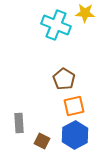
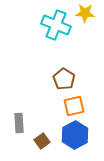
brown square: rotated 28 degrees clockwise
